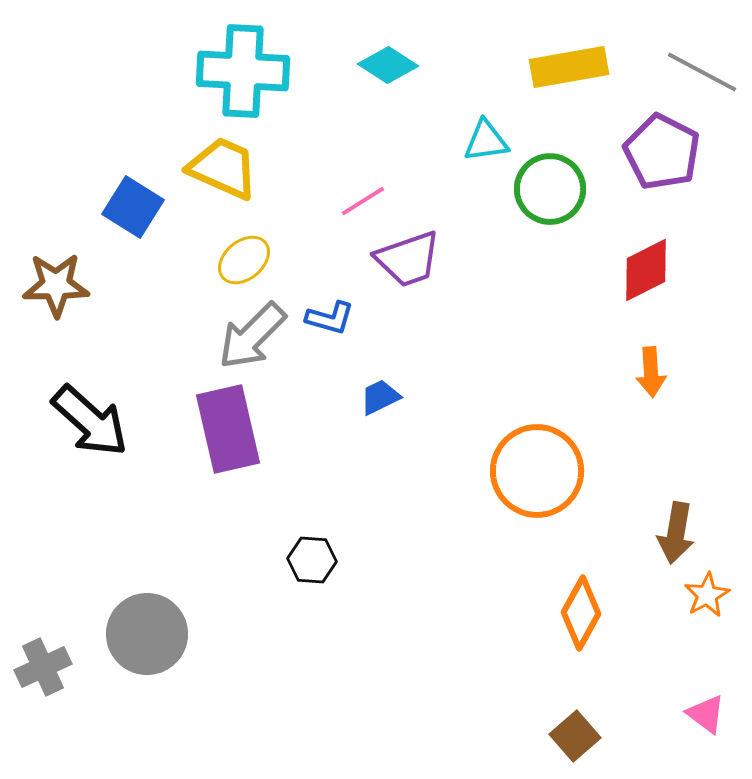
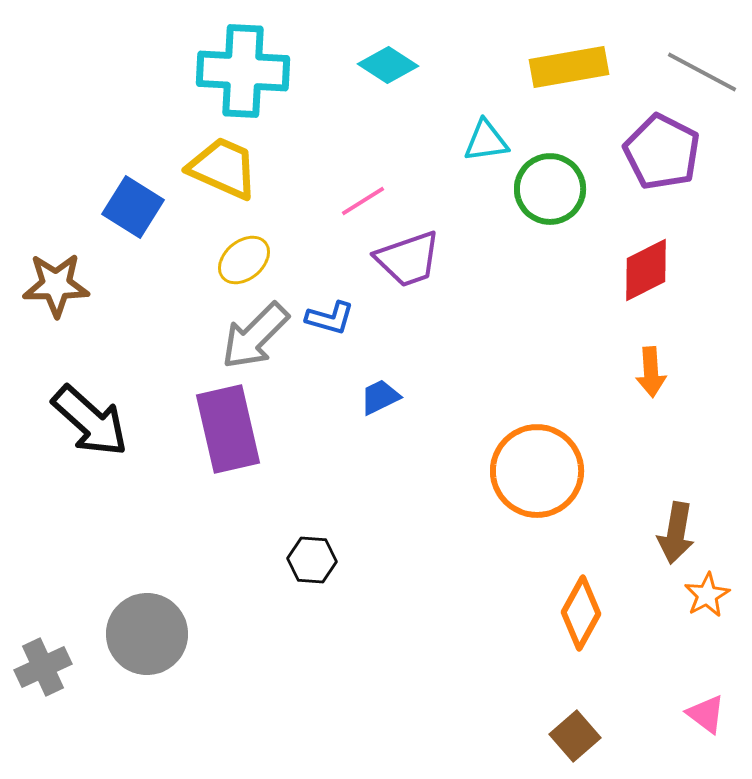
gray arrow: moved 3 px right
